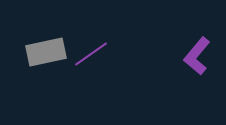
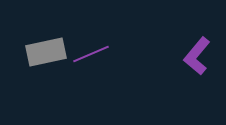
purple line: rotated 12 degrees clockwise
